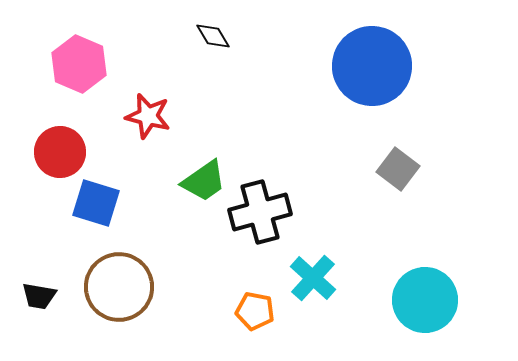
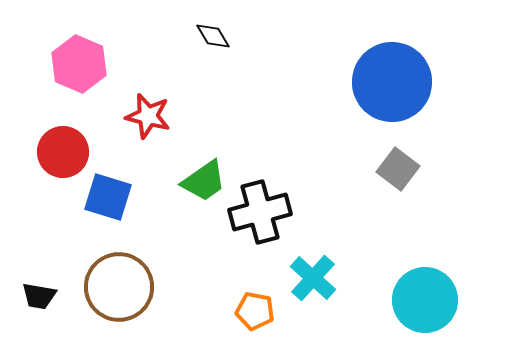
blue circle: moved 20 px right, 16 px down
red circle: moved 3 px right
blue square: moved 12 px right, 6 px up
